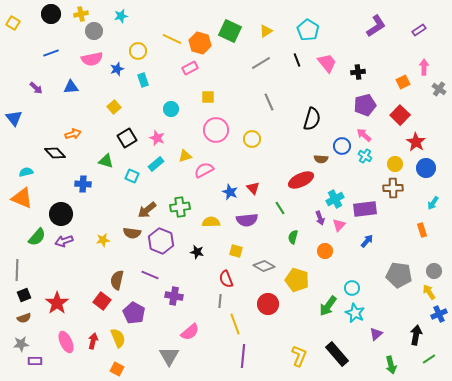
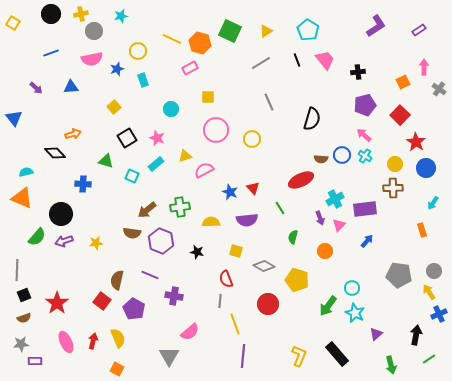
pink trapezoid at (327, 63): moved 2 px left, 3 px up
blue circle at (342, 146): moved 9 px down
yellow star at (103, 240): moved 7 px left, 3 px down
purple pentagon at (134, 313): moved 4 px up
